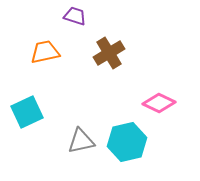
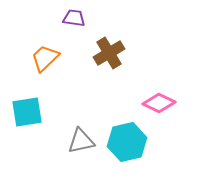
purple trapezoid: moved 1 px left, 2 px down; rotated 10 degrees counterclockwise
orange trapezoid: moved 6 px down; rotated 32 degrees counterclockwise
cyan square: rotated 16 degrees clockwise
